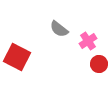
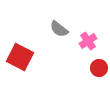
red square: moved 3 px right
red circle: moved 4 px down
